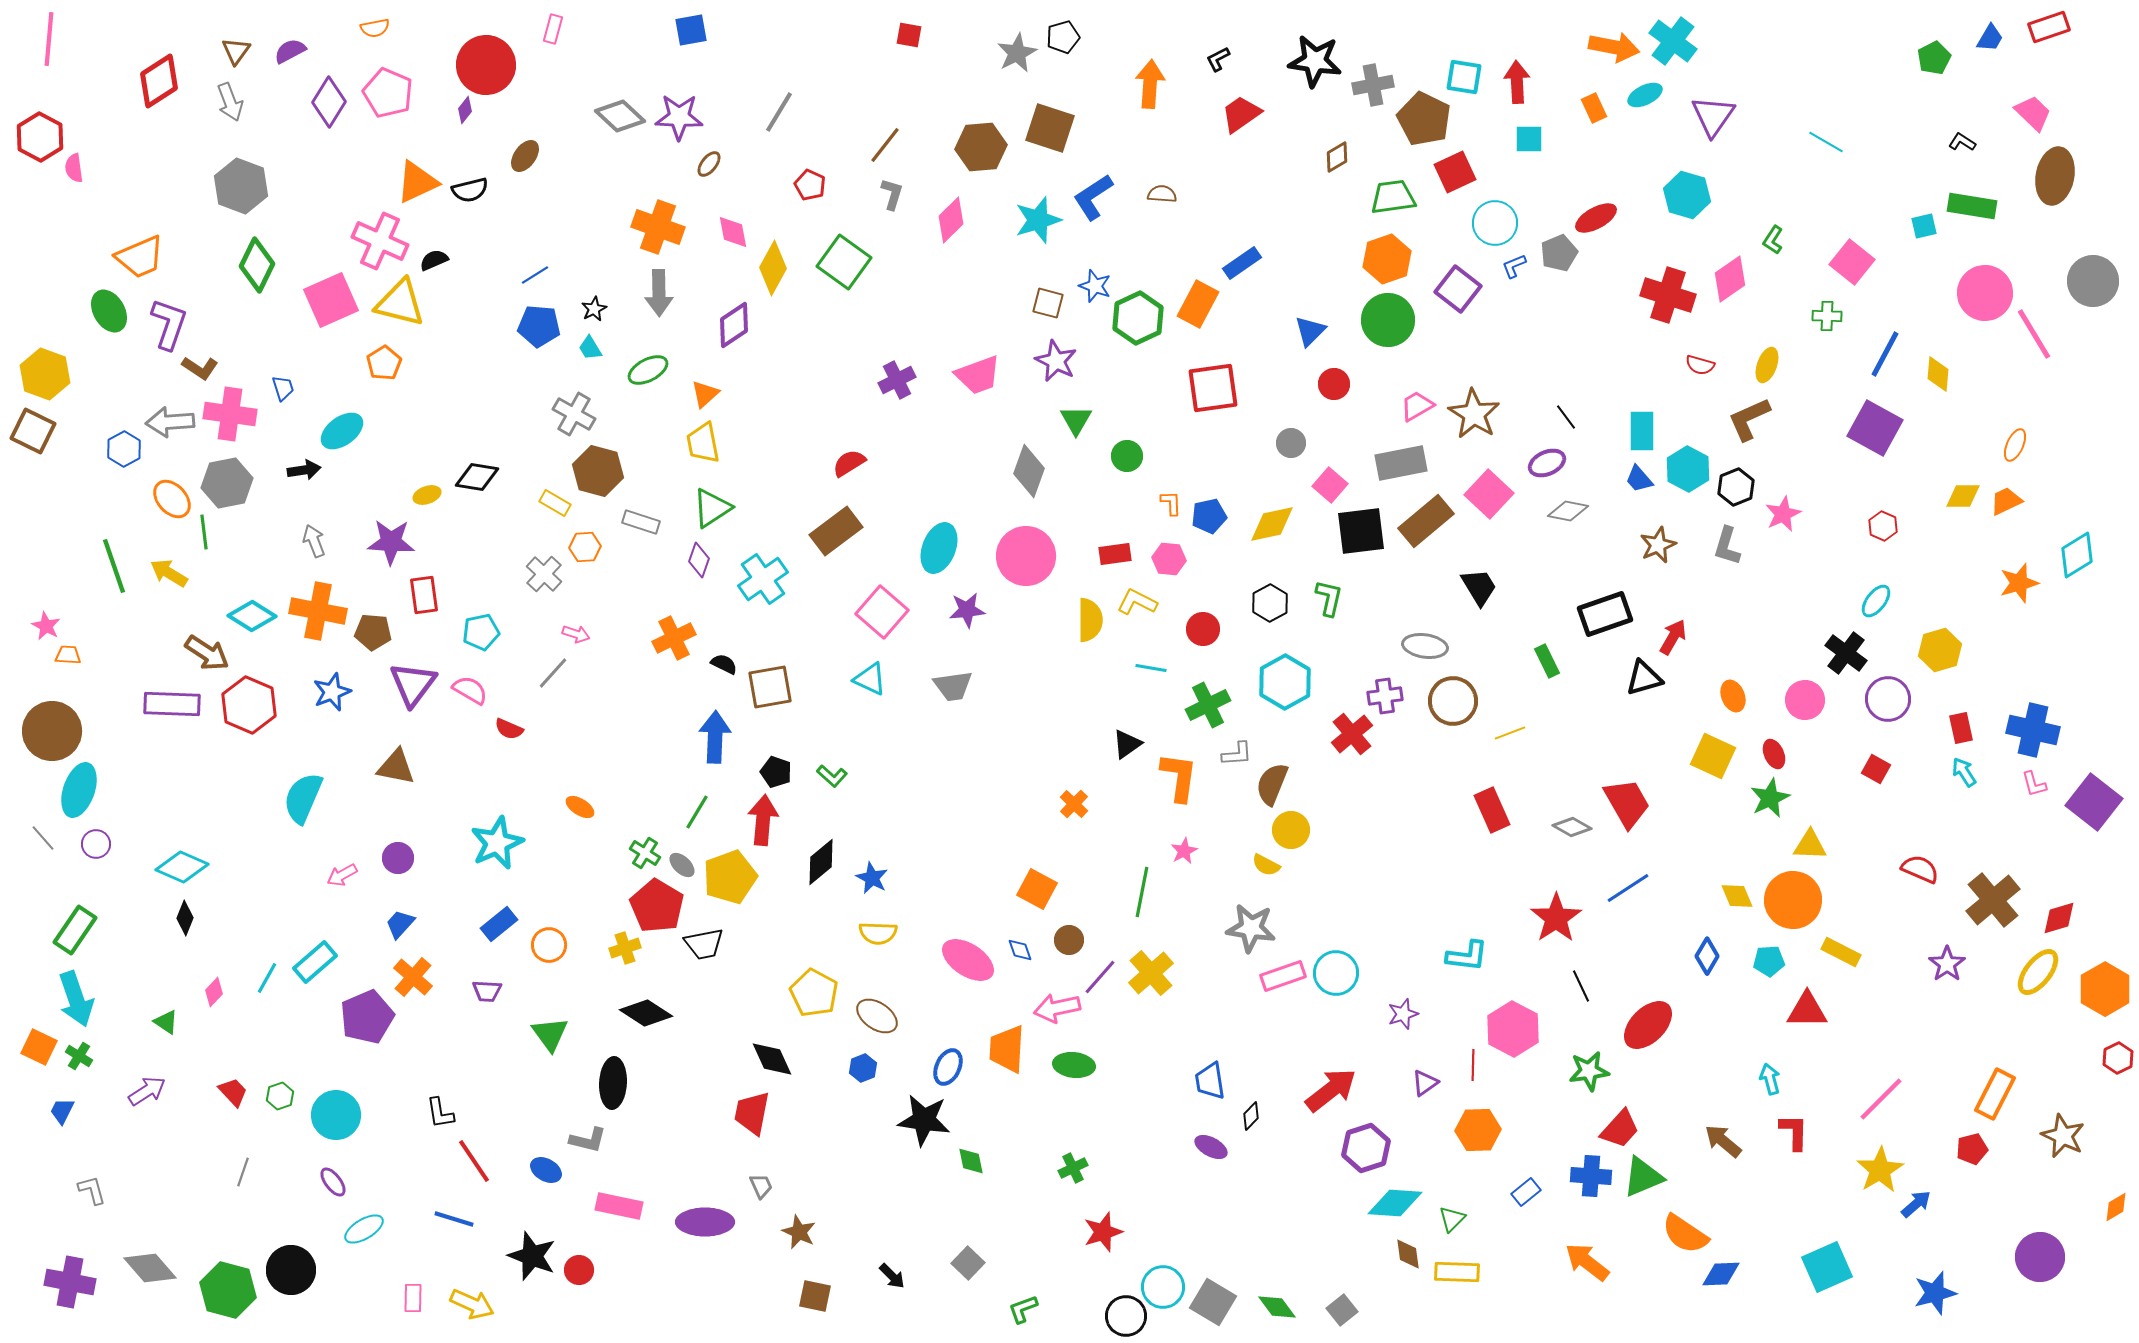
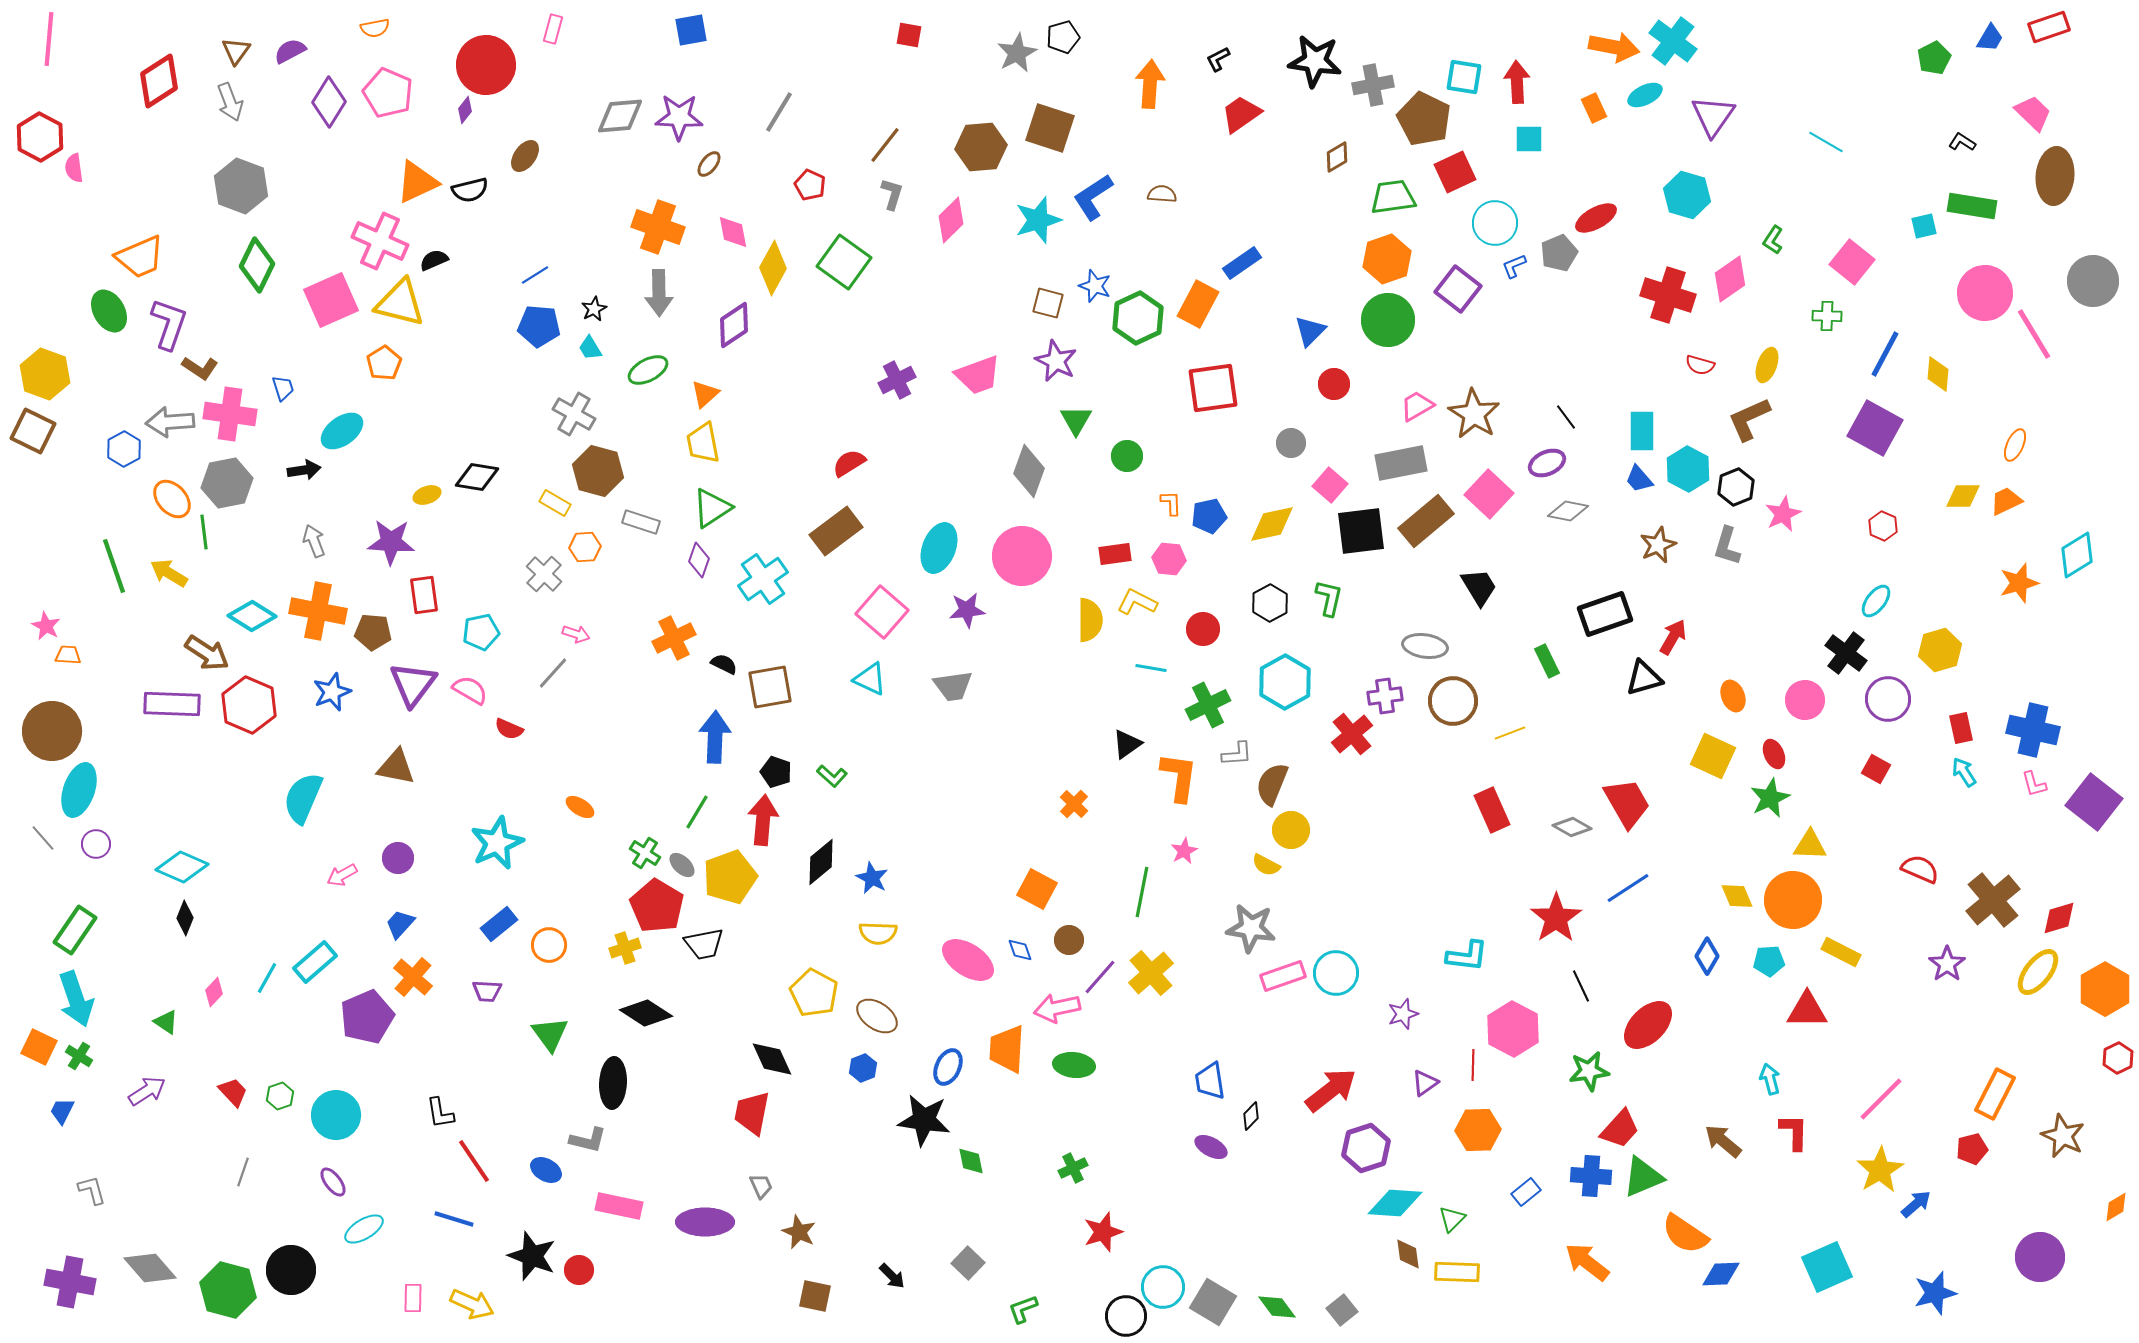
gray diamond at (620, 116): rotated 48 degrees counterclockwise
brown ellipse at (2055, 176): rotated 6 degrees counterclockwise
pink circle at (1026, 556): moved 4 px left
